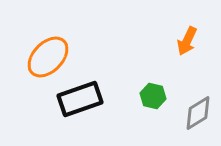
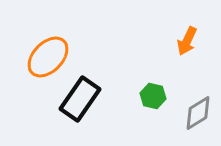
black rectangle: rotated 36 degrees counterclockwise
